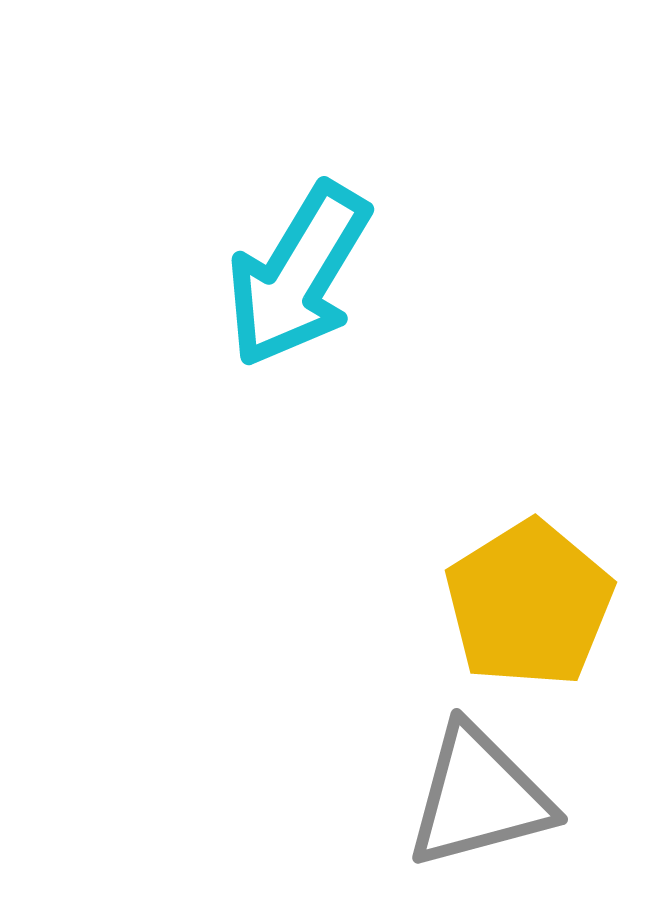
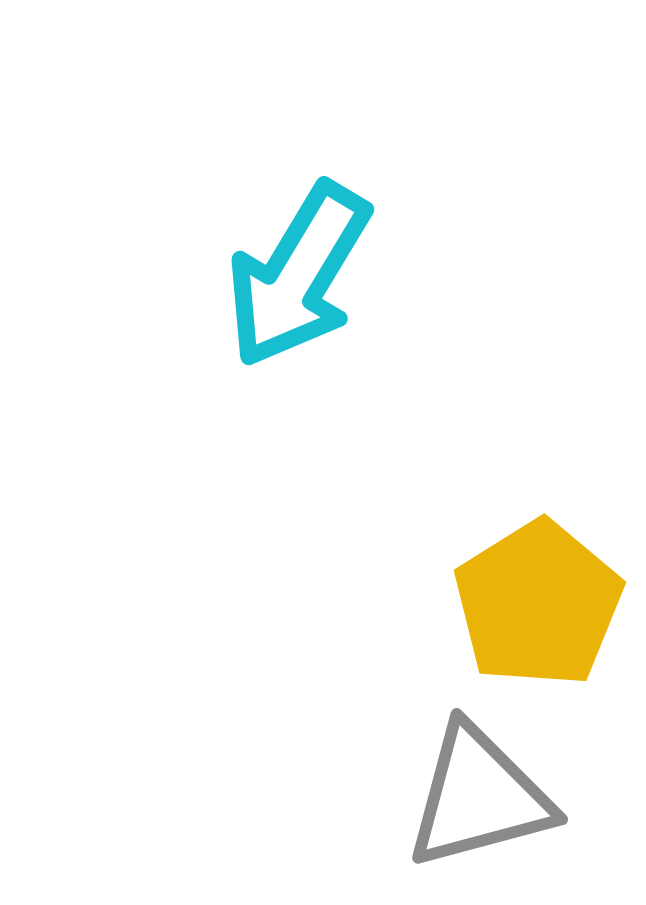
yellow pentagon: moved 9 px right
